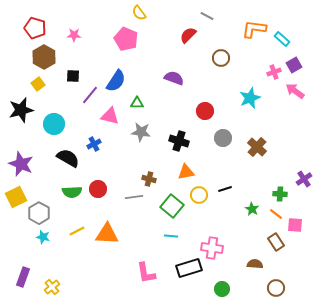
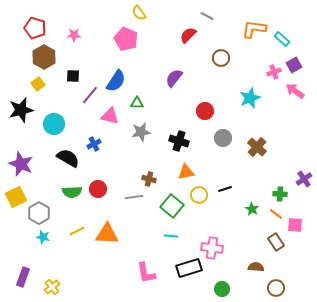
purple semicircle at (174, 78): rotated 72 degrees counterclockwise
gray star at (141, 132): rotated 18 degrees counterclockwise
brown semicircle at (255, 264): moved 1 px right, 3 px down
